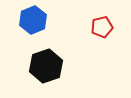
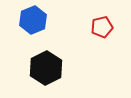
black hexagon: moved 2 px down; rotated 8 degrees counterclockwise
